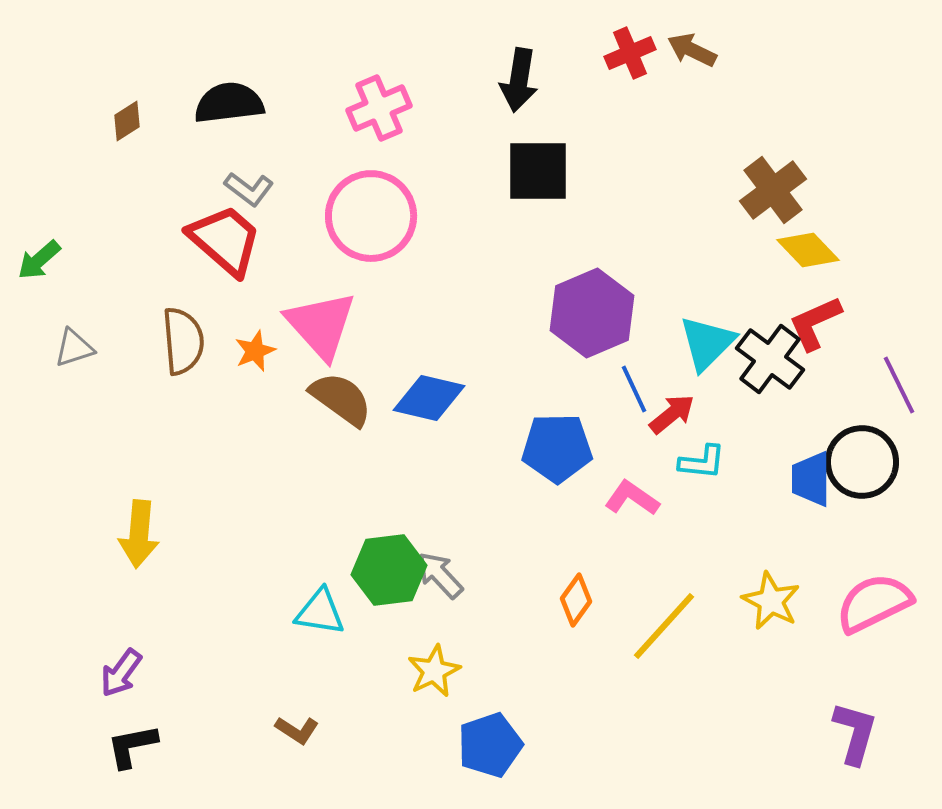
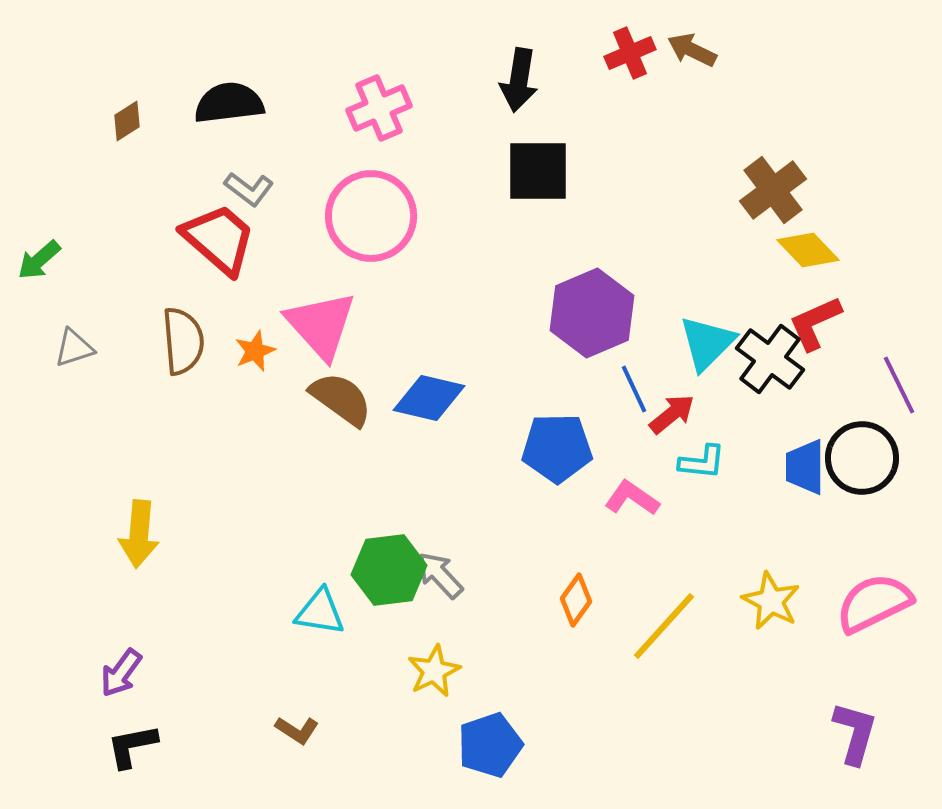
red trapezoid at (225, 240): moved 6 px left, 1 px up
black circle at (862, 462): moved 4 px up
blue trapezoid at (811, 479): moved 6 px left, 12 px up
